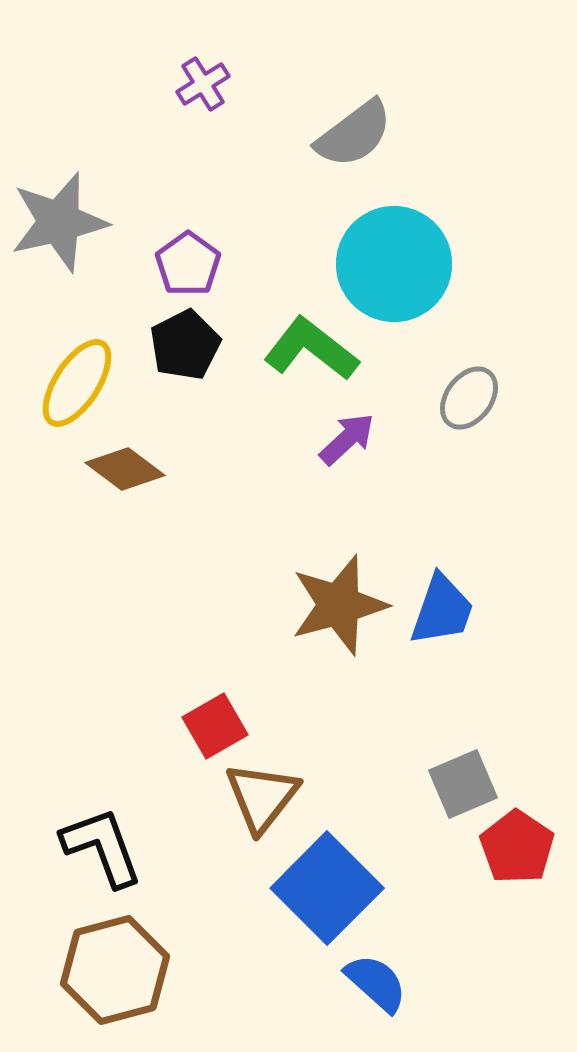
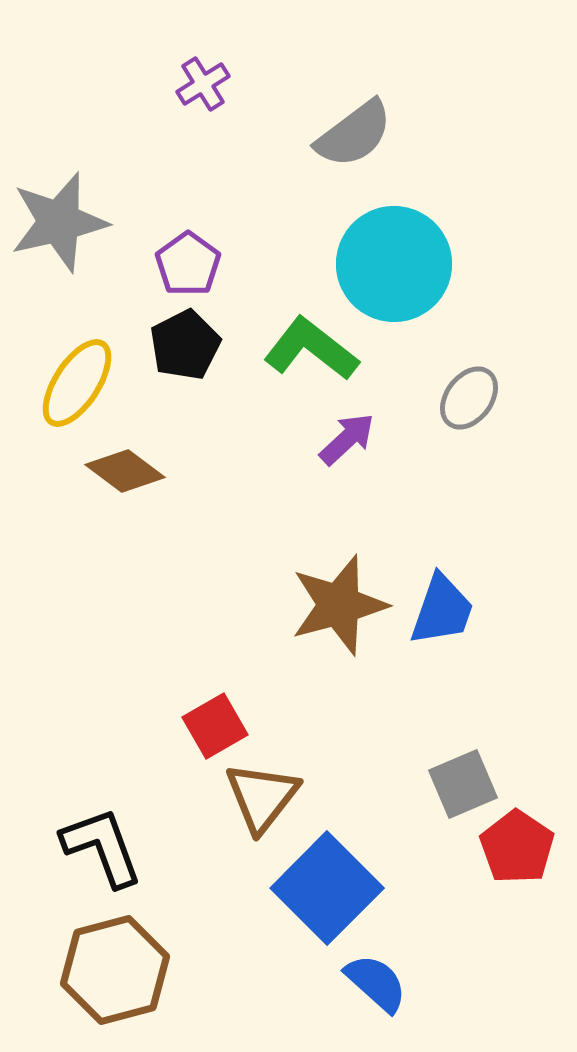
brown diamond: moved 2 px down
